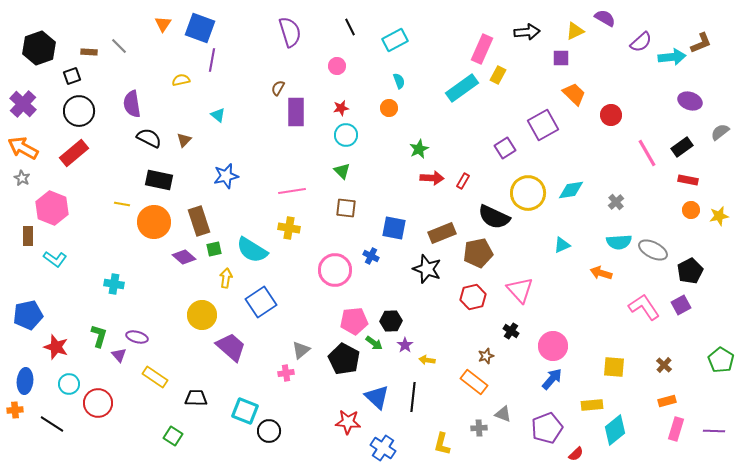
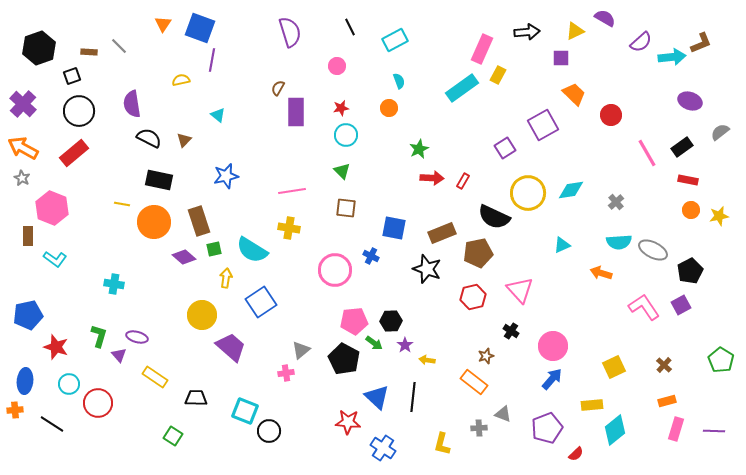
yellow square at (614, 367): rotated 30 degrees counterclockwise
